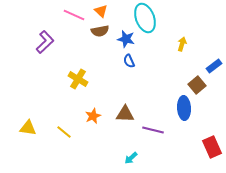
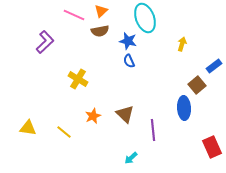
orange triangle: rotated 32 degrees clockwise
blue star: moved 2 px right, 2 px down
brown triangle: rotated 42 degrees clockwise
purple line: rotated 70 degrees clockwise
